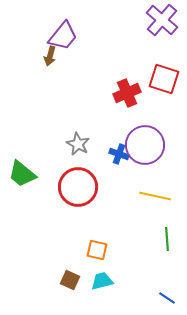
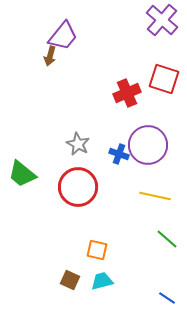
purple circle: moved 3 px right
green line: rotated 45 degrees counterclockwise
